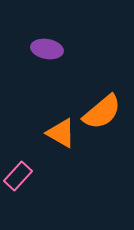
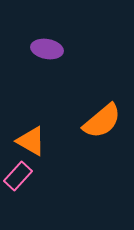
orange semicircle: moved 9 px down
orange triangle: moved 30 px left, 8 px down
